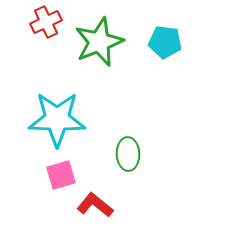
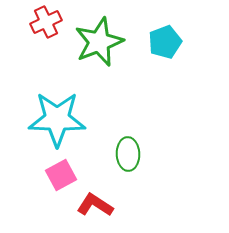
cyan pentagon: rotated 28 degrees counterclockwise
pink square: rotated 12 degrees counterclockwise
red L-shape: rotated 6 degrees counterclockwise
